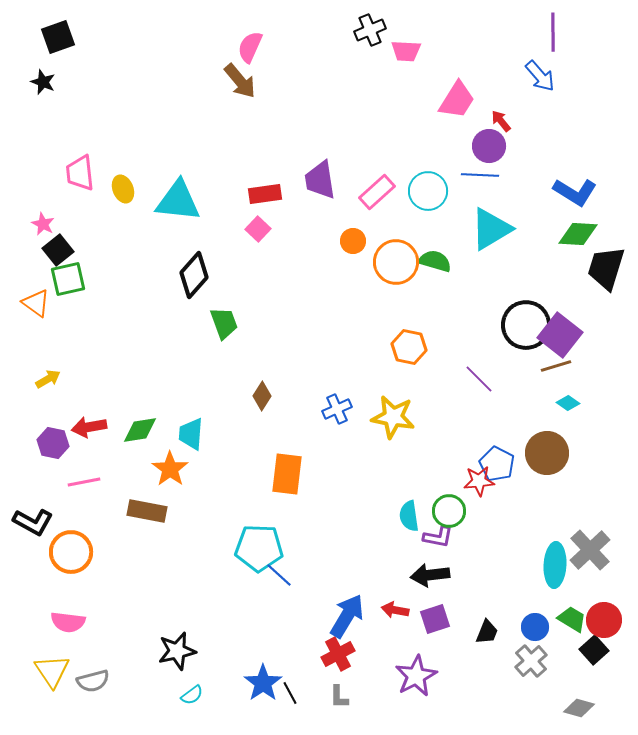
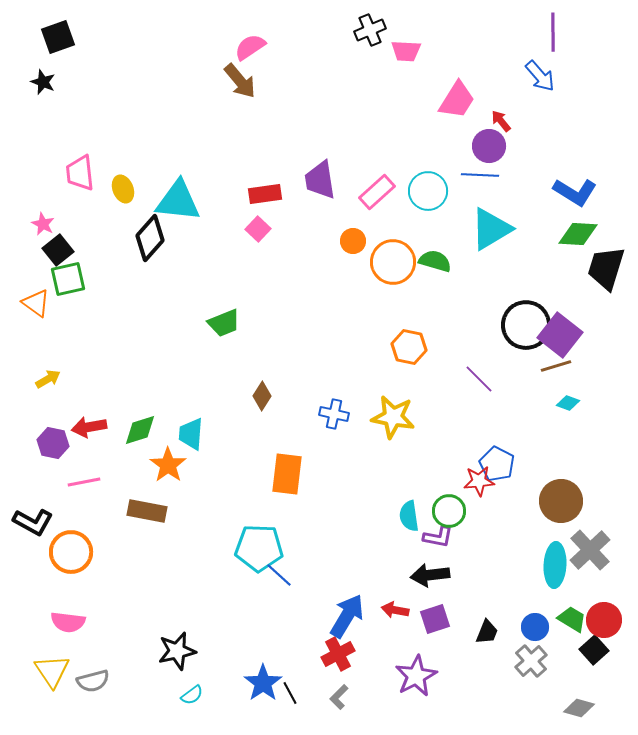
pink semicircle at (250, 47): rotated 32 degrees clockwise
orange circle at (396, 262): moved 3 px left
black diamond at (194, 275): moved 44 px left, 37 px up
green trapezoid at (224, 323): rotated 88 degrees clockwise
cyan diamond at (568, 403): rotated 15 degrees counterclockwise
blue cross at (337, 409): moved 3 px left, 5 px down; rotated 36 degrees clockwise
green diamond at (140, 430): rotated 9 degrees counterclockwise
brown circle at (547, 453): moved 14 px right, 48 px down
orange star at (170, 469): moved 2 px left, 4 px up
gray L-shape at (339, 697): rotated 45 degrees clockwise
